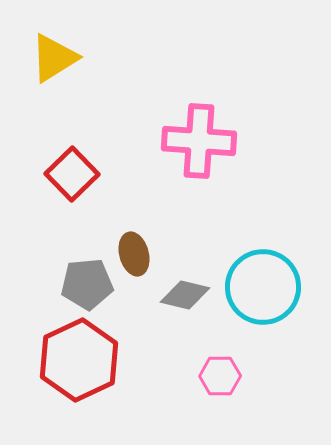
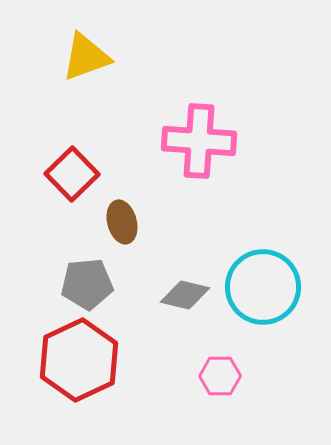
yellow triangle: moved 32 px right, 1 px up; rotated 12 degrees clockwise
brown ellipse: moved 12 px left, 32 px up
